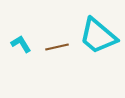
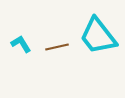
cyan trapezoid: rotated 12 degrees clockwise
